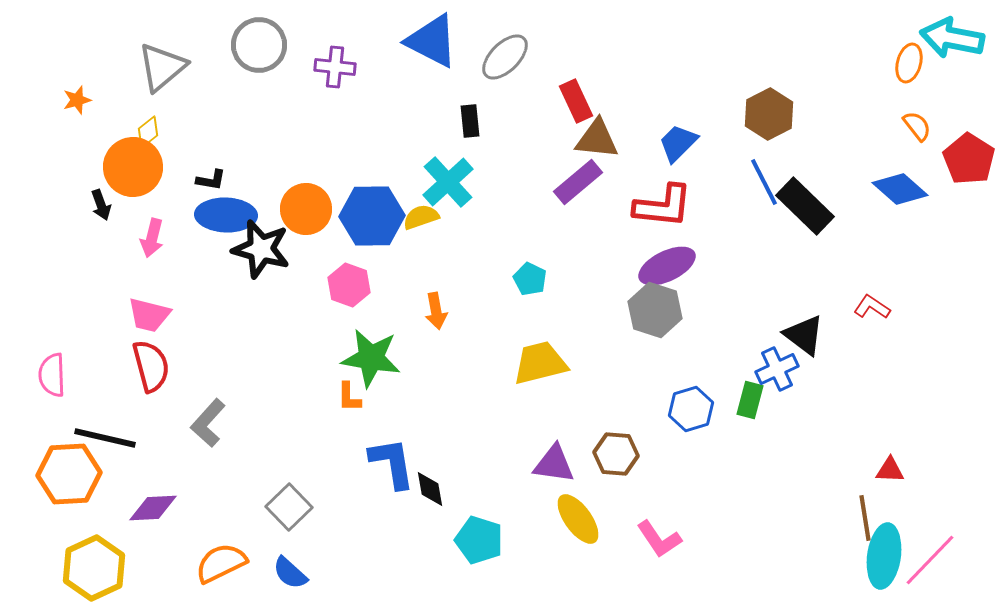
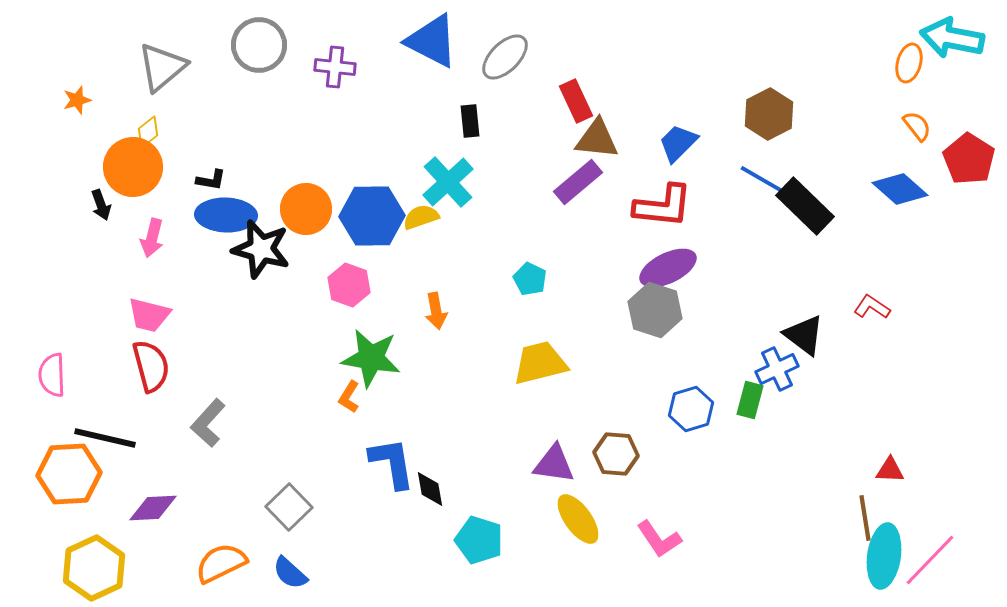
blue line at (764, 182): moved 1 px left, 2 px up; rotated 33 degrees counterclockwise
purple ellipse at (667, 266): moved 1 px right, 2 px down
orange L-shape at (349, 397): rotated 32 degrees clockwise
